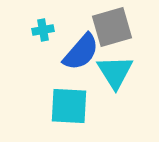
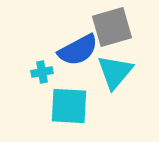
cyan cross: moved 1 px left, 42 px down
blue semicircle: moved 3 px left, 2 px up; rotated 21 degrees clockwise
cyan triangle: rotated 12 degrees clockwise
